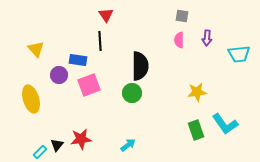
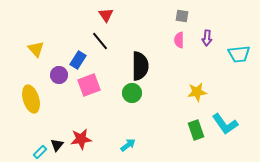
black line: rotated 36 degrees counterclockwise
blue rectangle: rotated 66 degrees counterclockwise
